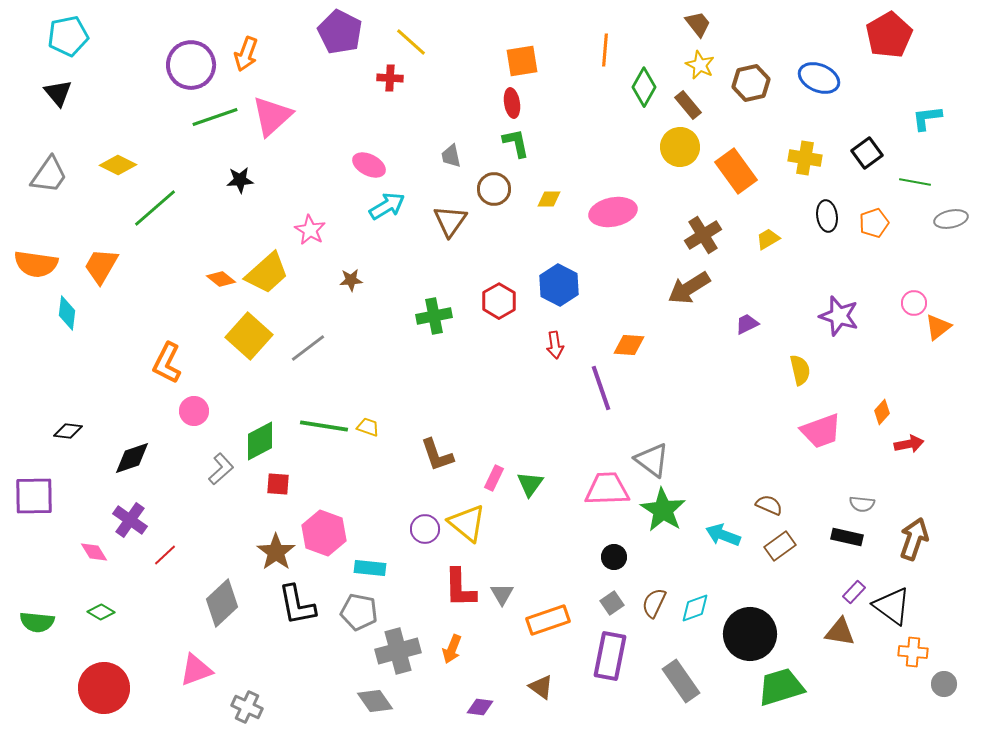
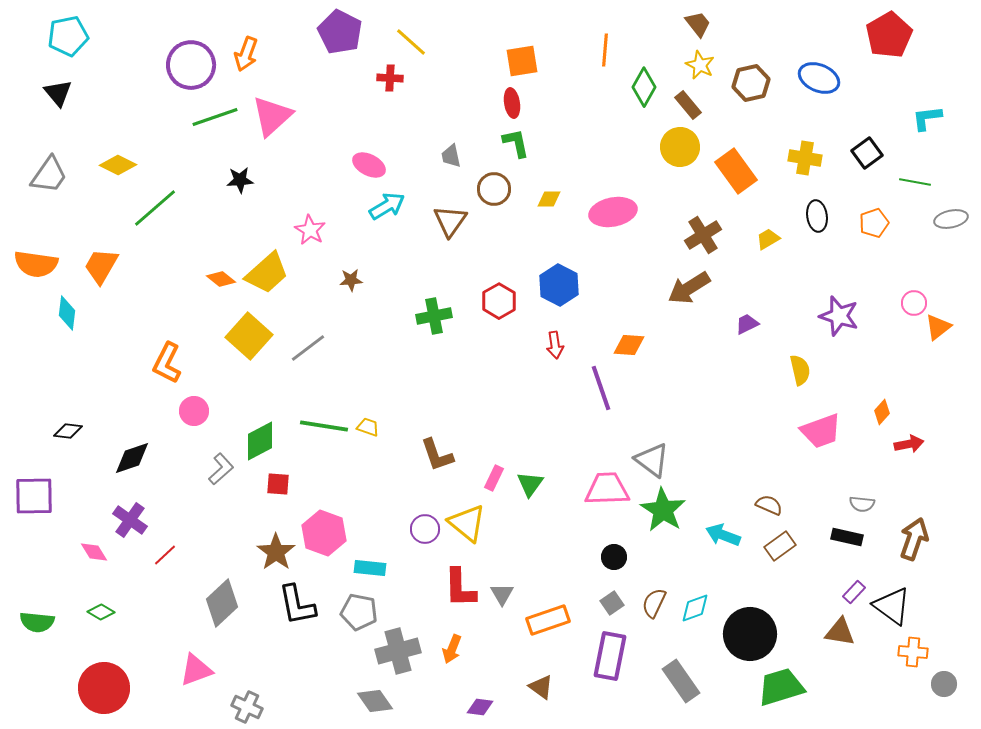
black ellipse at (827, 216): moved 10 px left
